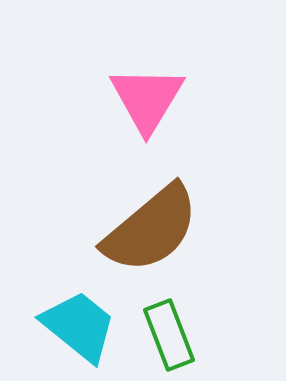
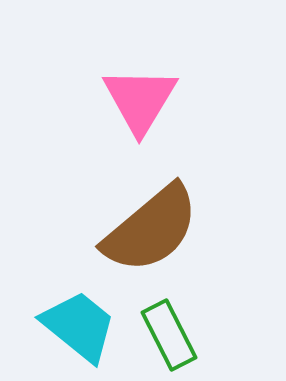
pink triangle: moved 7 px left, 1 px down
green rectangle: rotated 6 degrees counterclockwise
